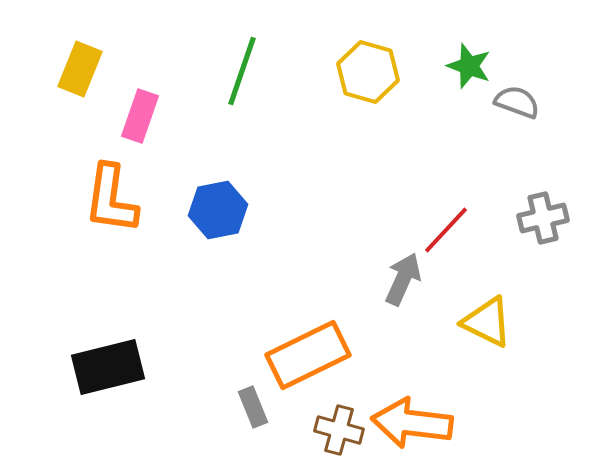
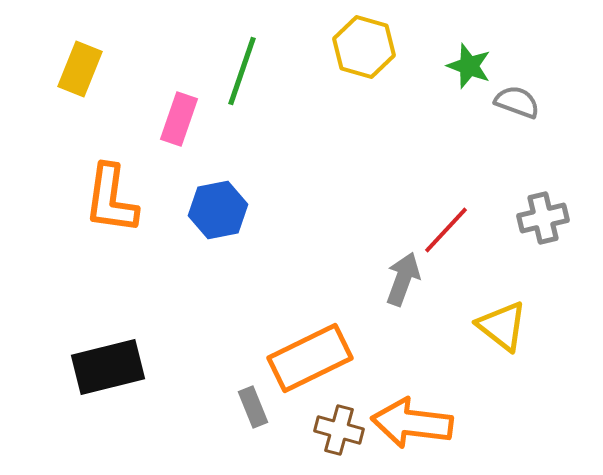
yellow hexagon: moved 4 px left, 25 px up
pink rectangle: moved 39 px right, 3 px down
gray arrow: rotated 4 degrees counterclockwise
yellow triangle: moved 15 px right, 4 px down; rotated 12 degrees clockwise
orange rectangle: moved 2 px right, 3 px down
